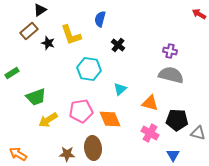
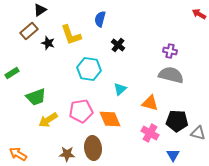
black pentagon: moved 1 px down
